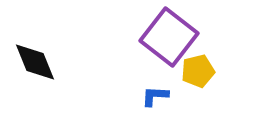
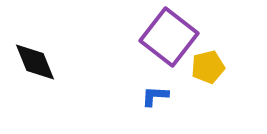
yellow pentagon: moved 10 px right, 4 px up
